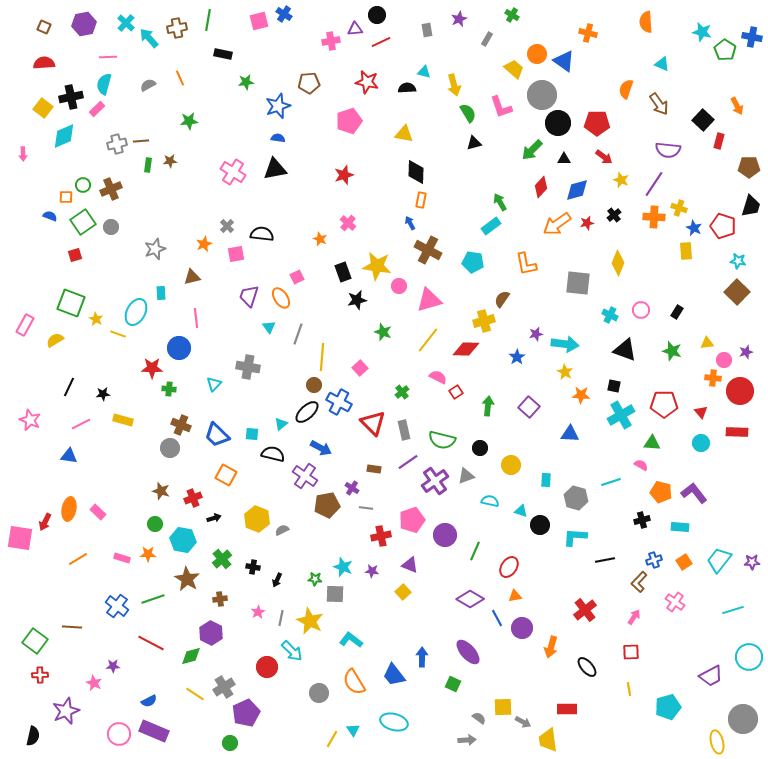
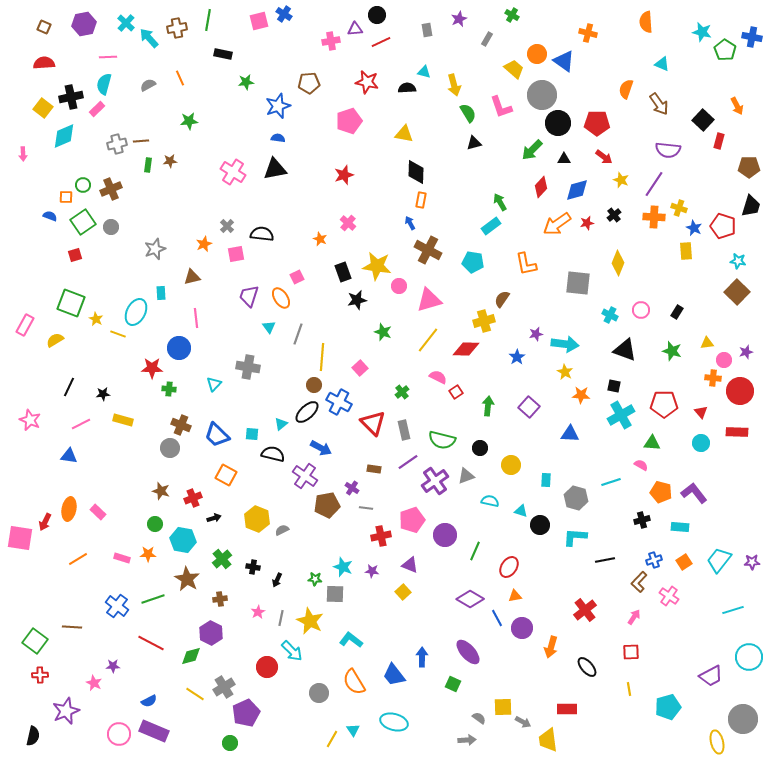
pink cross at (675, 602): moved 6 px left, 6 px up
